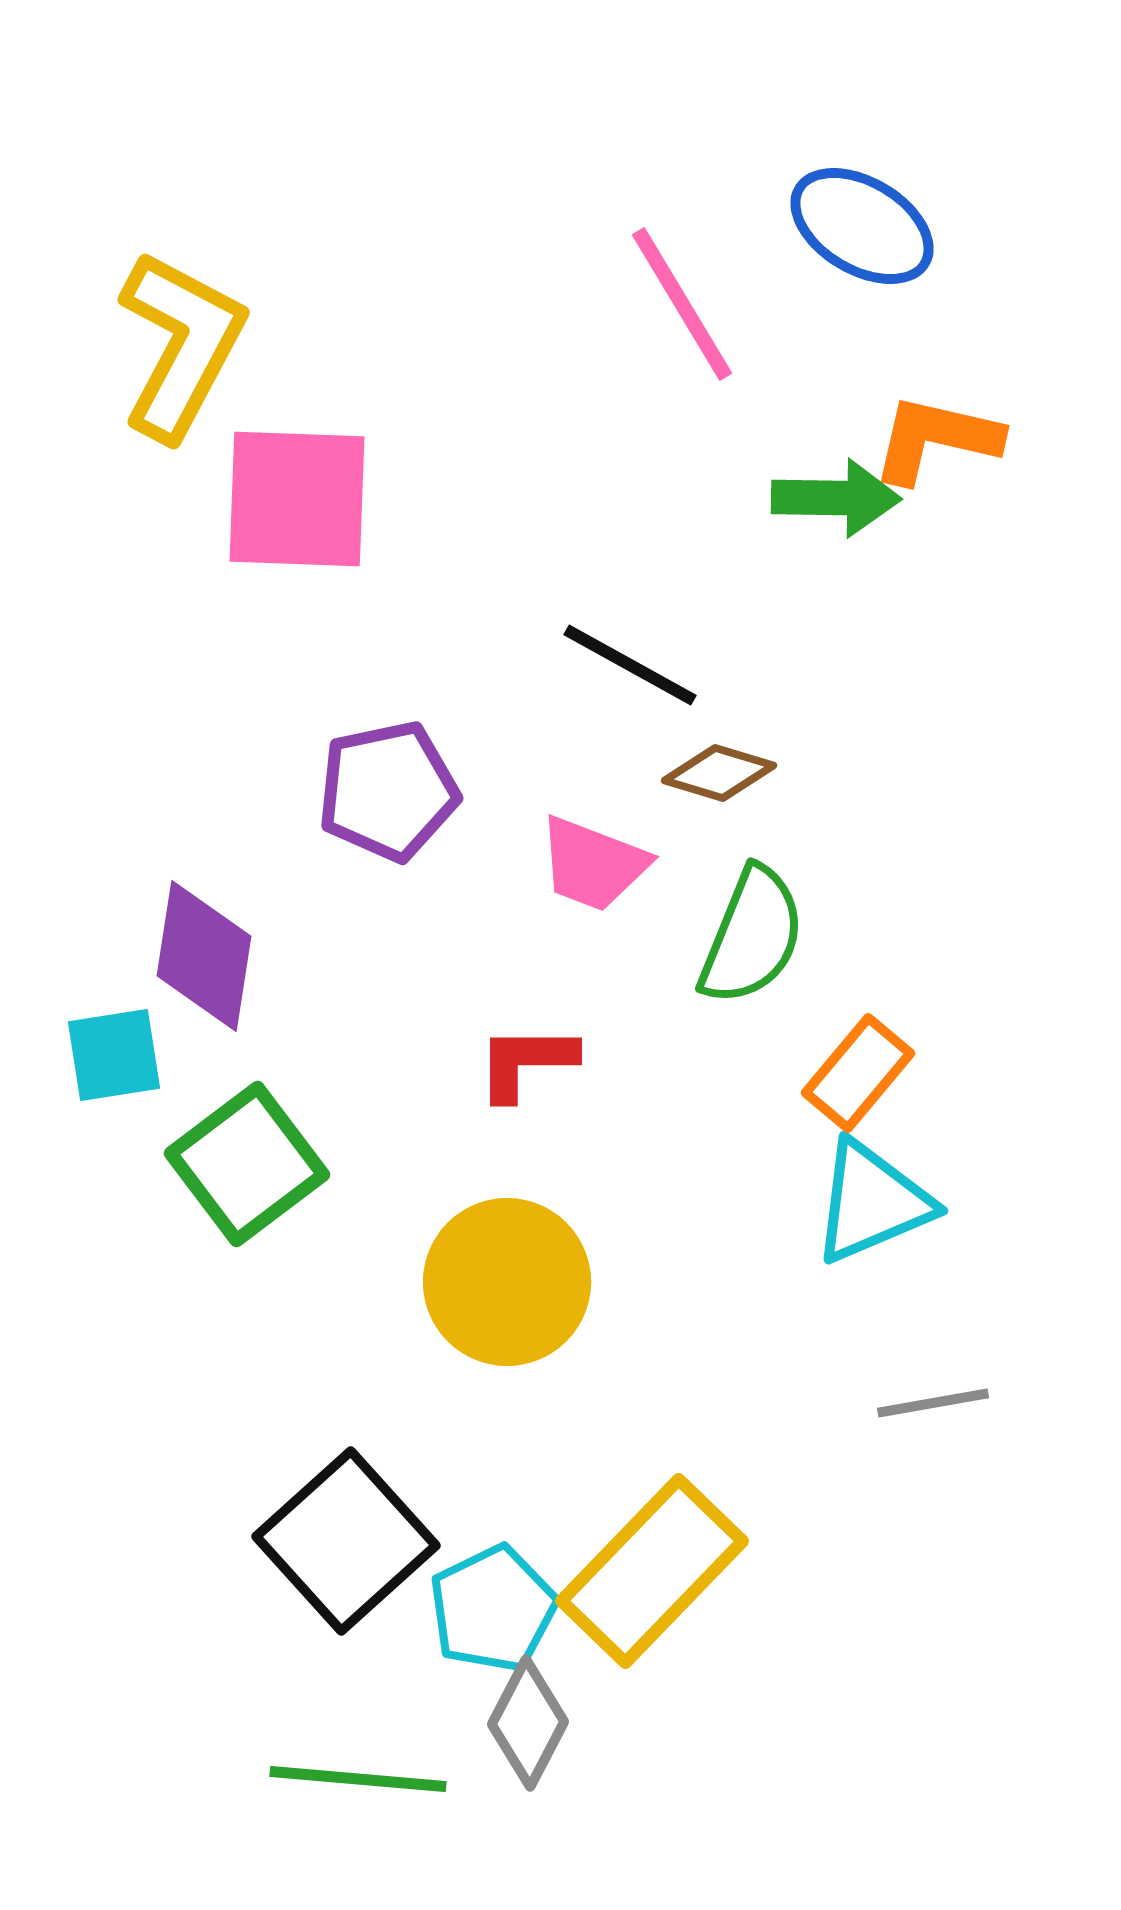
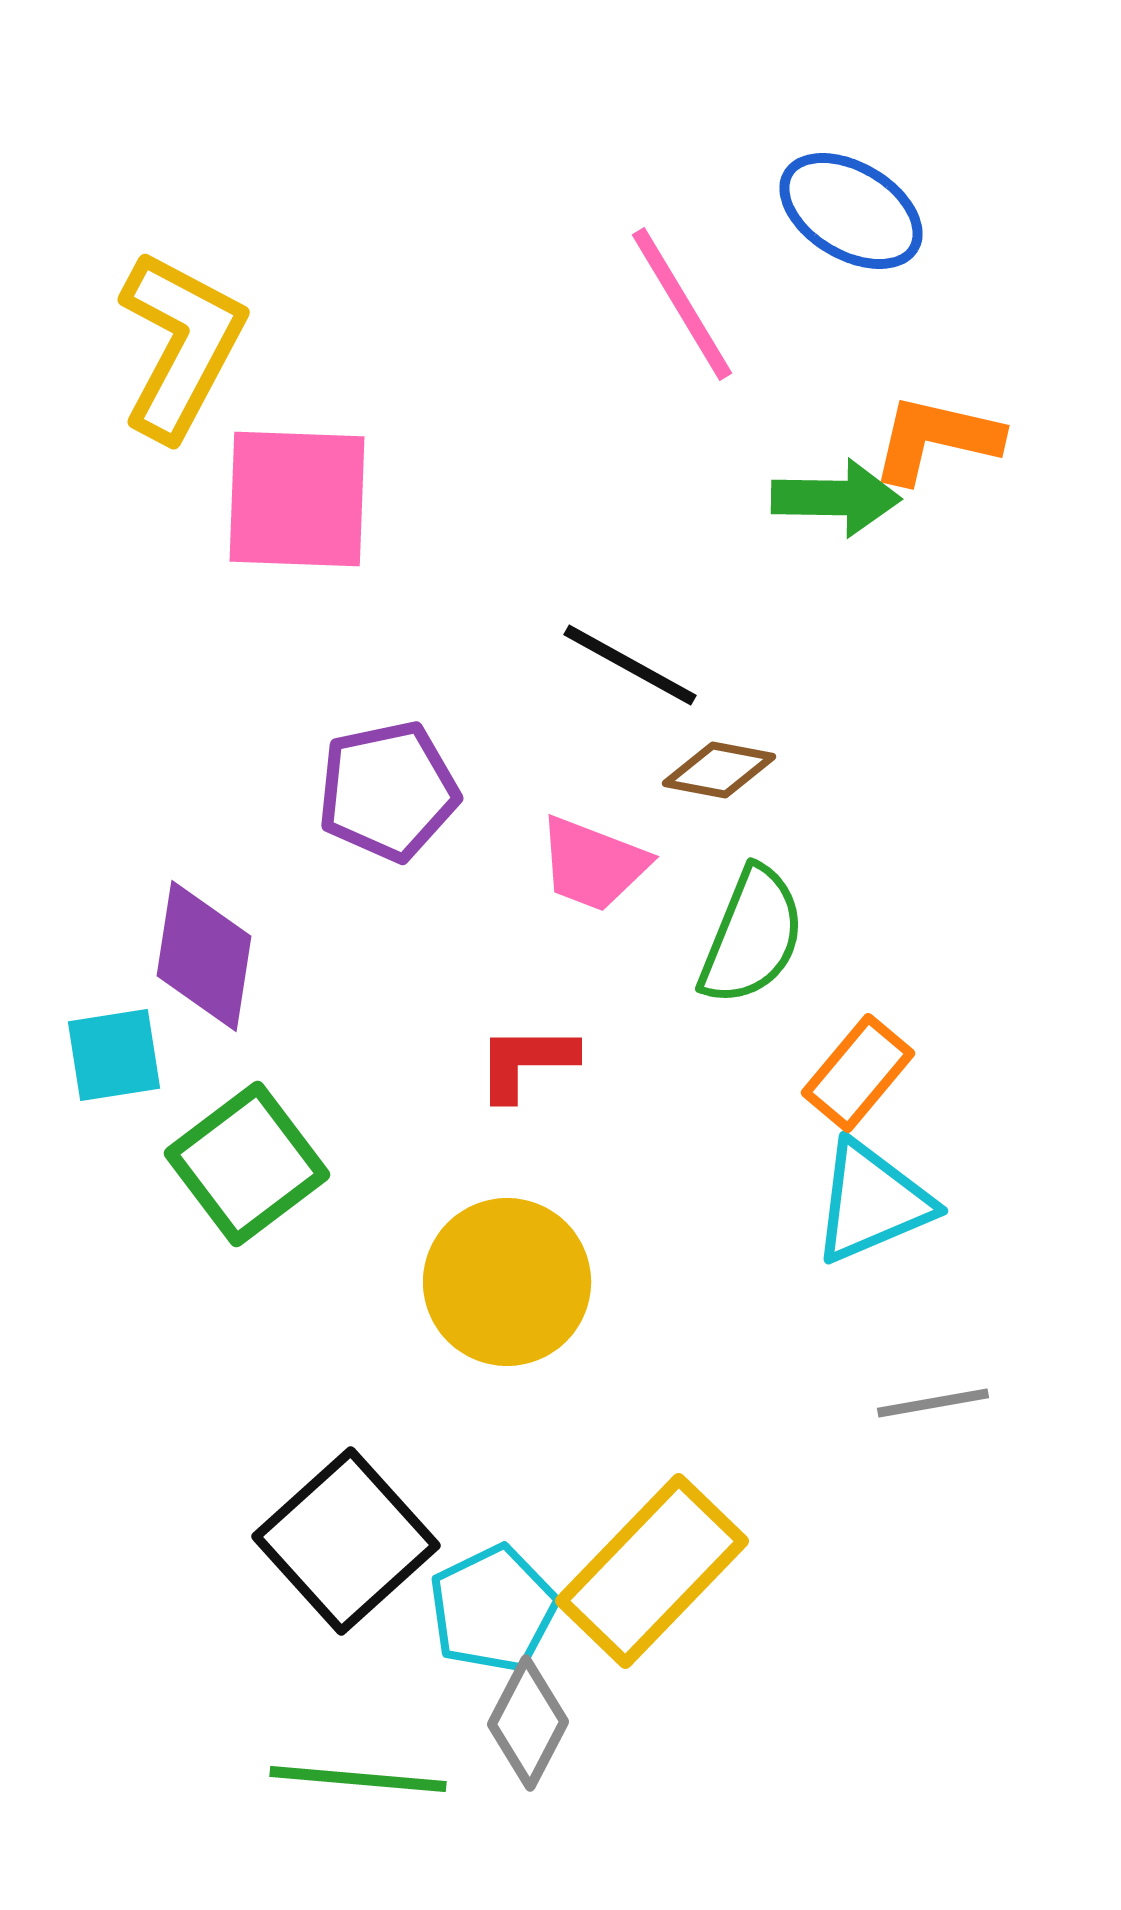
blue ellipse: moved 11 px left, 15 px up
brown diamond: moved 3 px up; rotated 6 degrees counterclockwise
